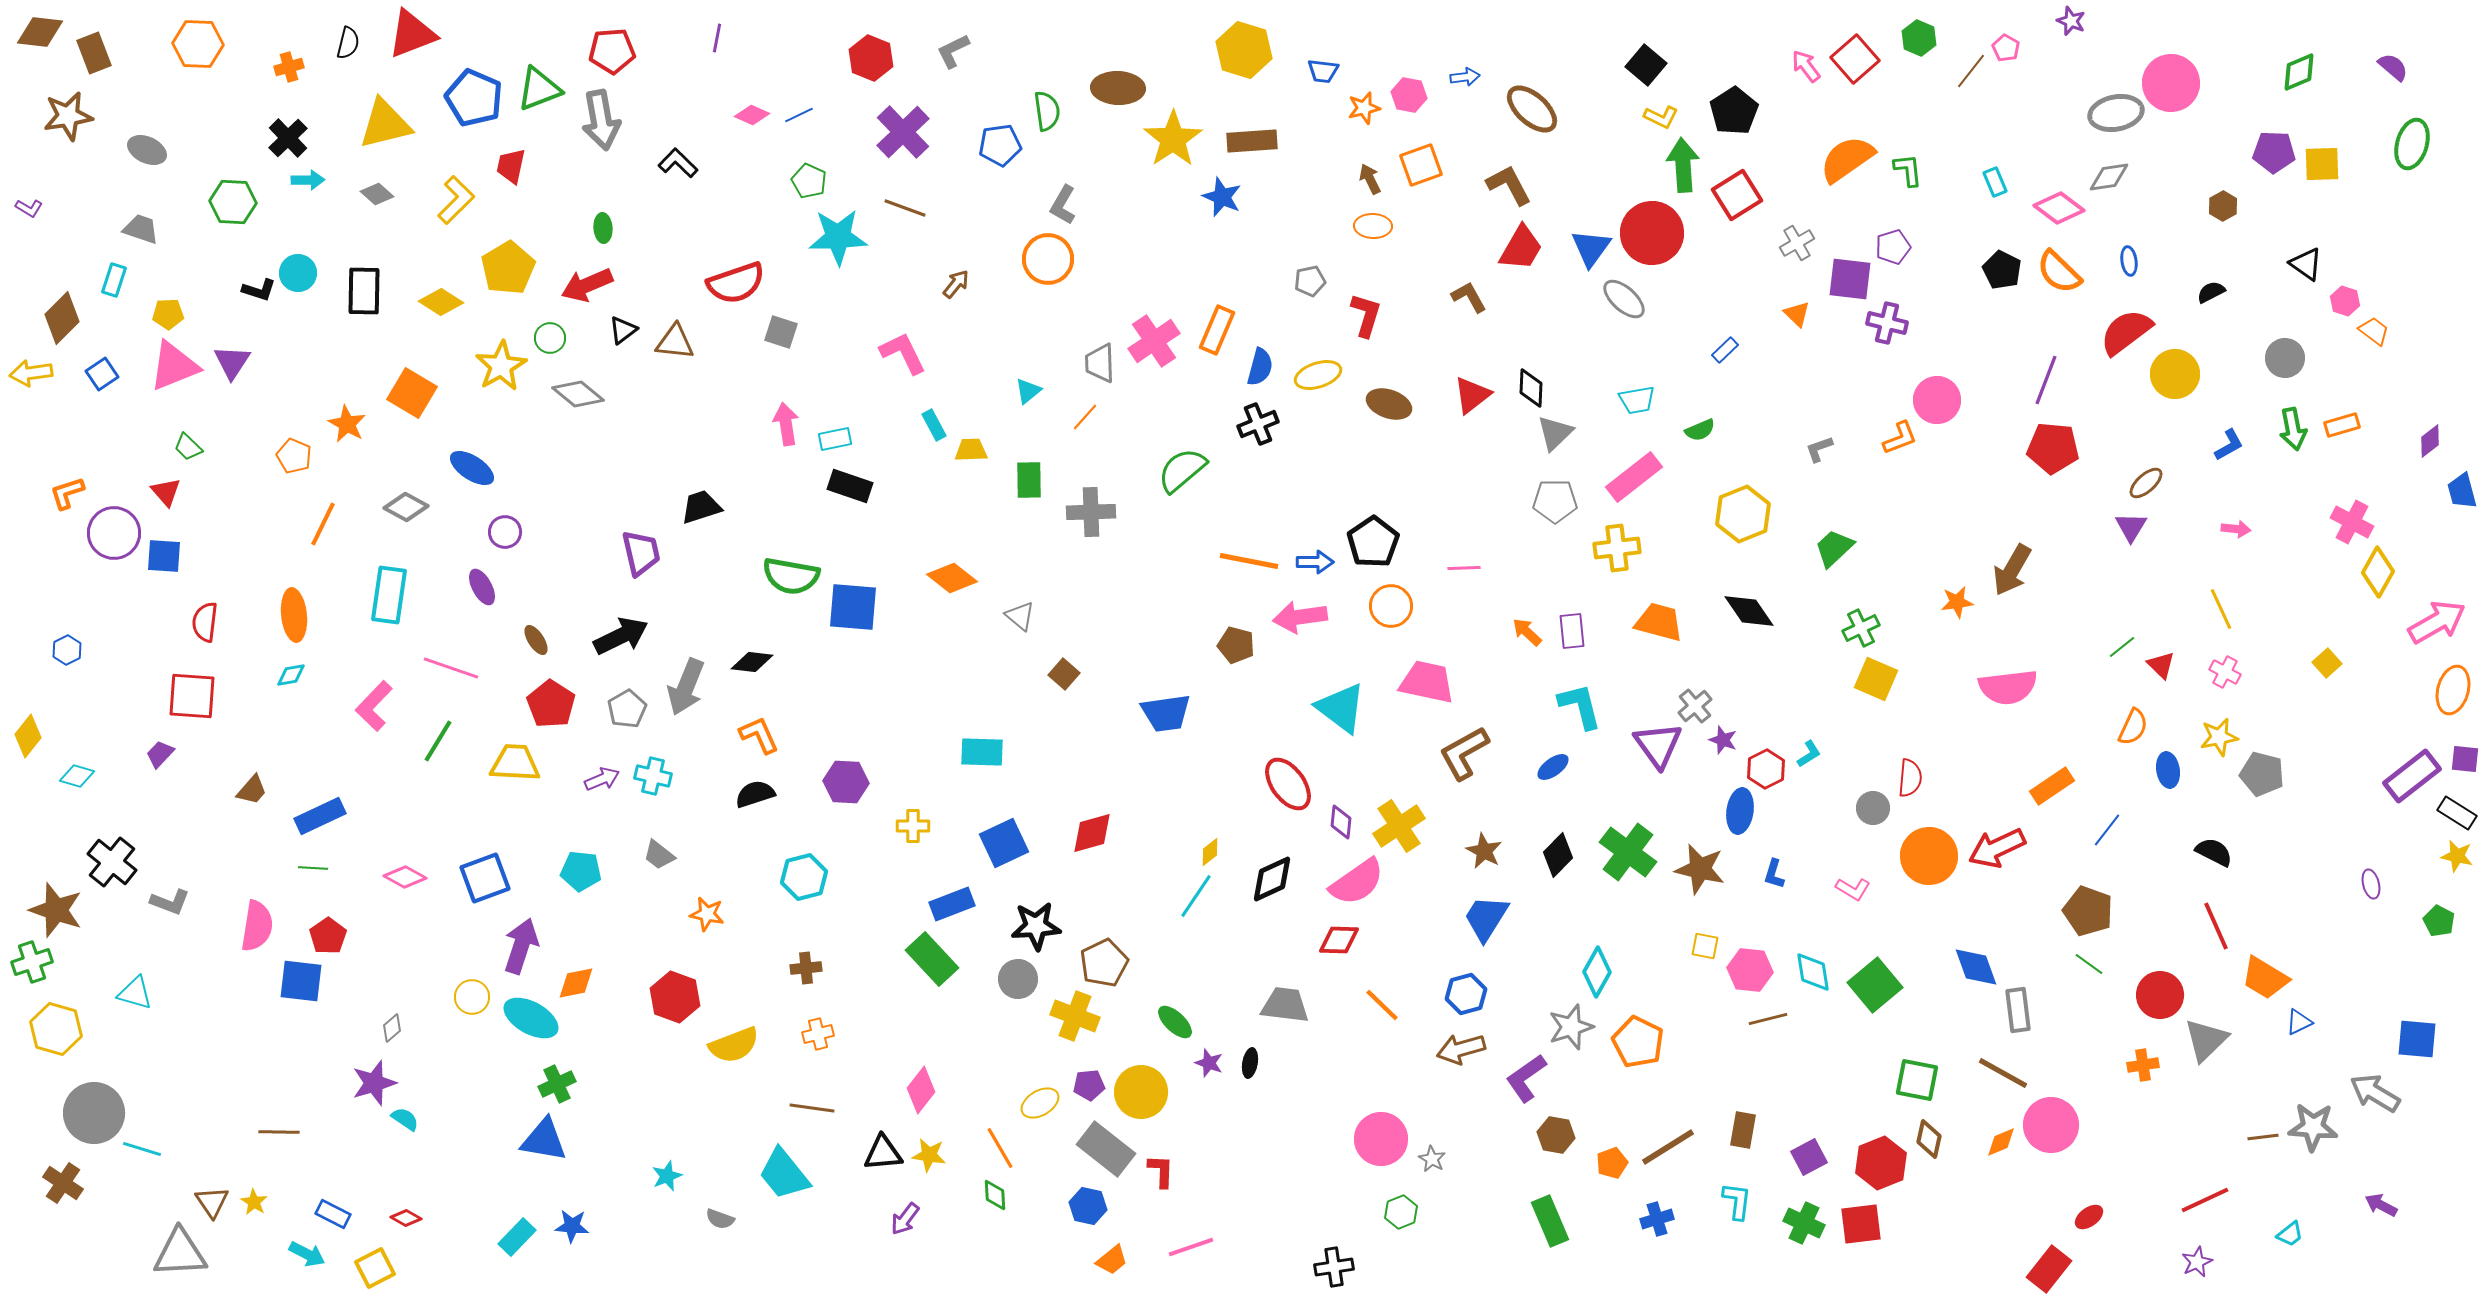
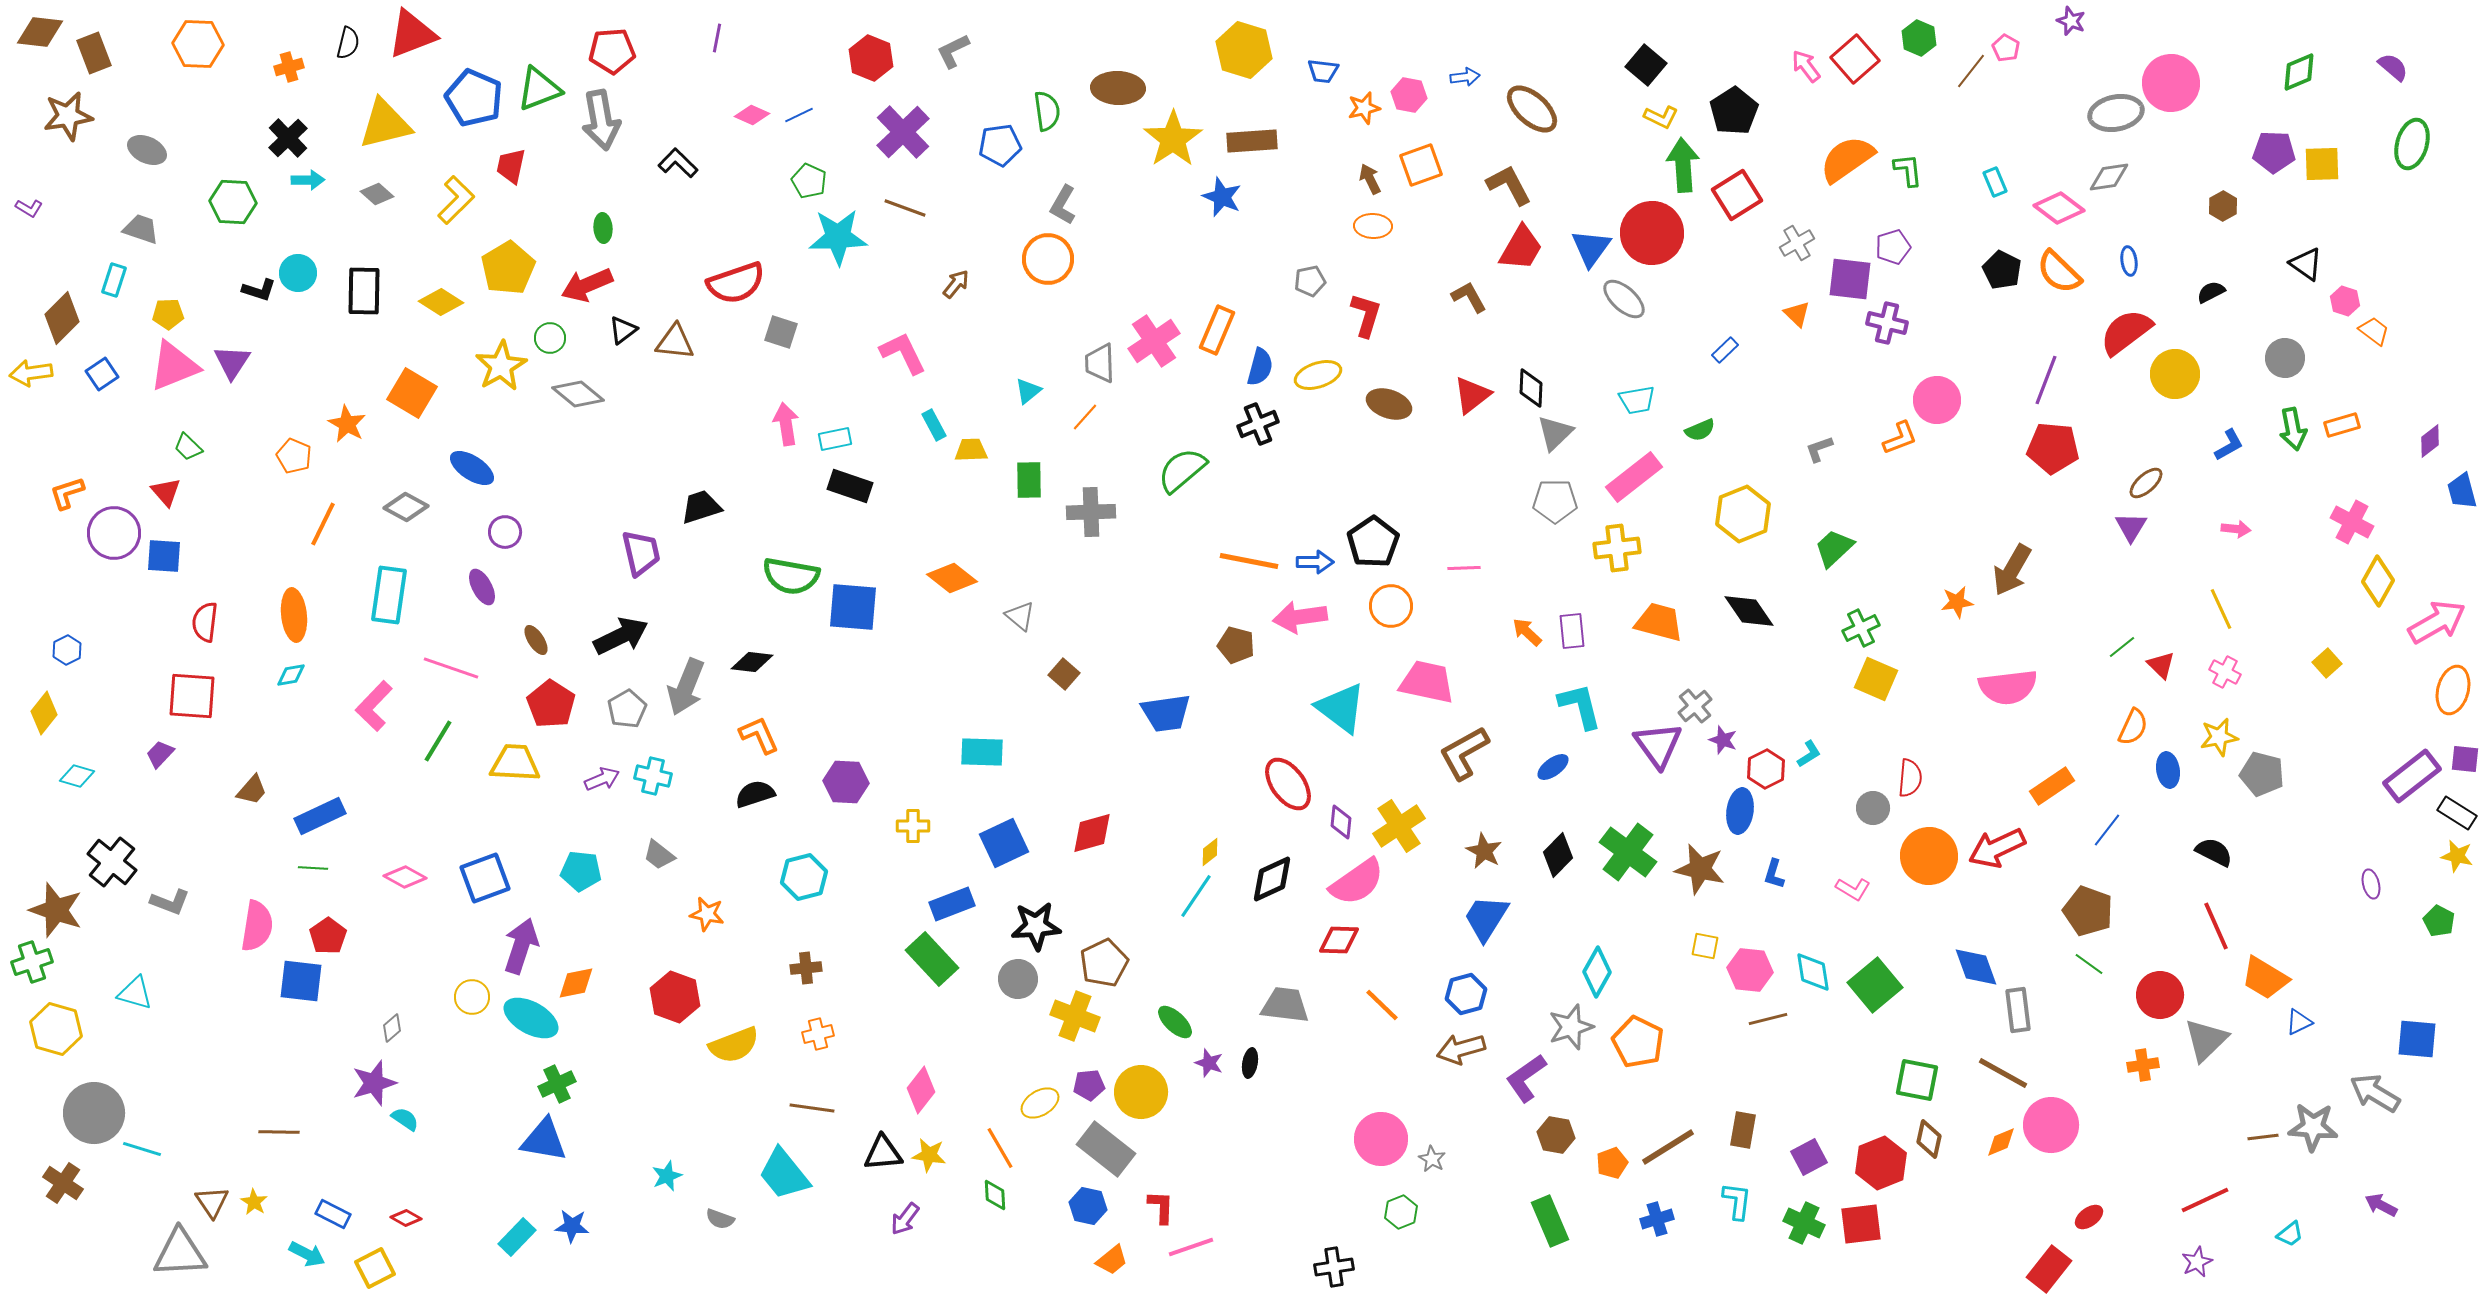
yellow diamond at (2378, 572): moved 9 px down
yellow diamond at (28, 736): moved 16 px right, 23 px up
red L-shape at (1161, 1171): moved 36 px down
